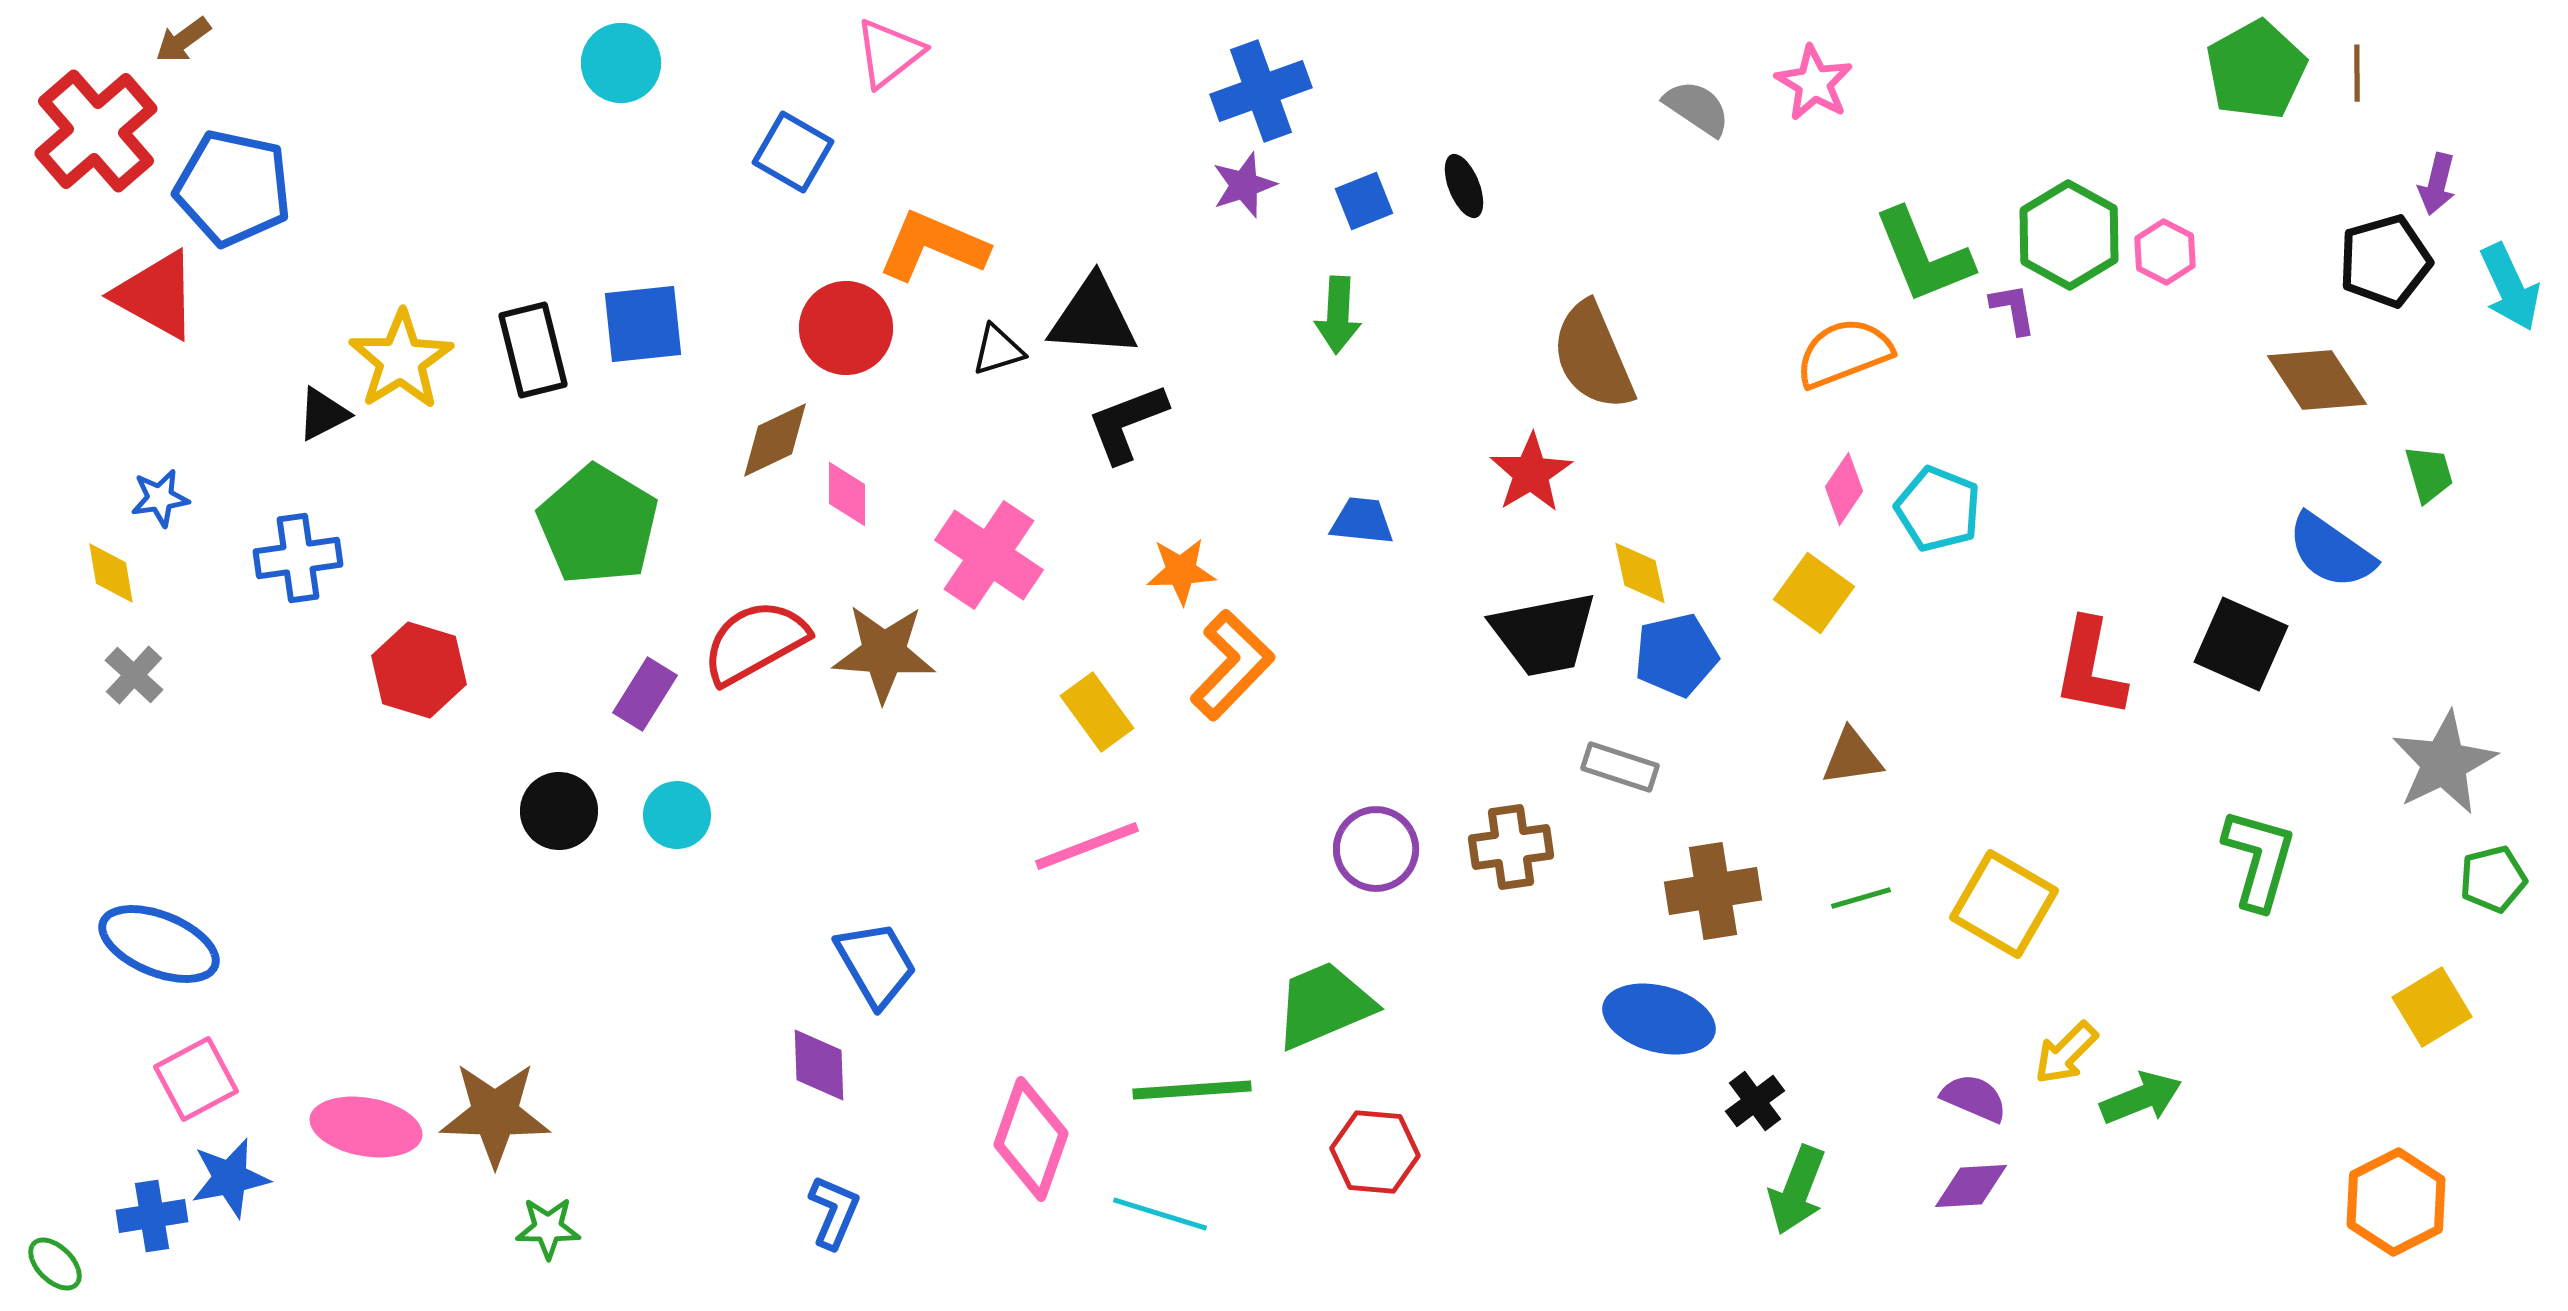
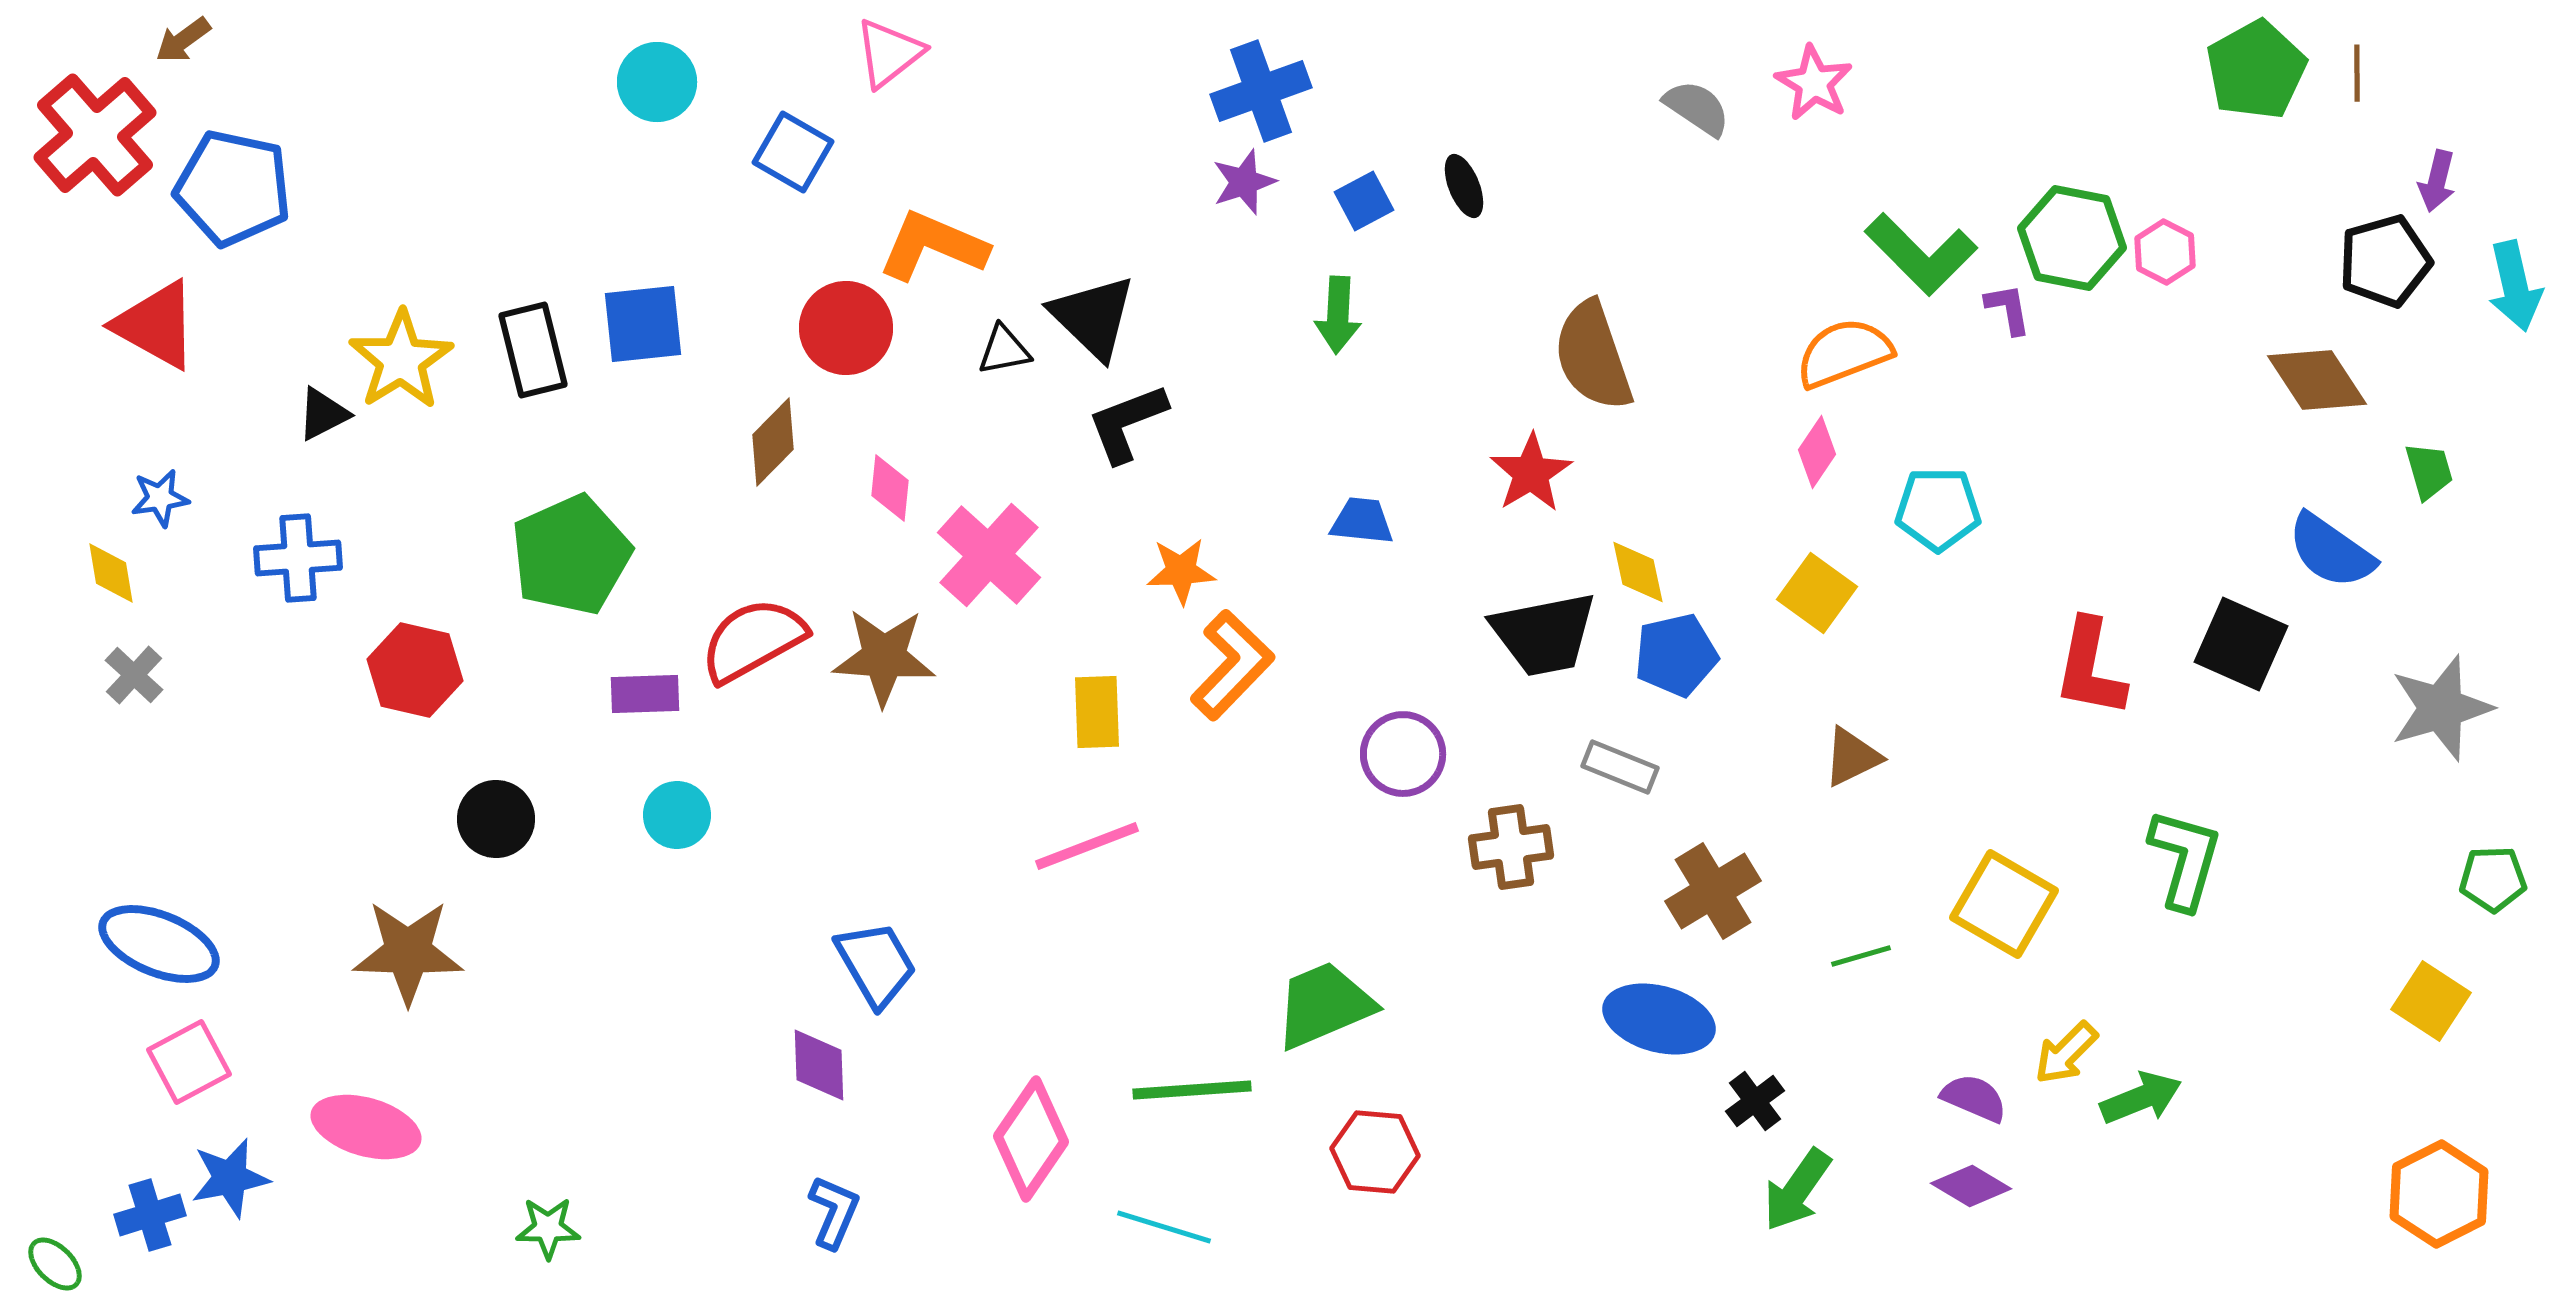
cyan circle at (621, 63): moved 36 px right, 19 px down
red cross at (96, 131): moved 1 px left, 4 px down
purple arrow at (2437, 184): moved 3 px up
purple star at (1244, 185): moved 3 px up
blue square at (1364, 201): rotated 6 degrees counterclockwise
green hexagon at (2069, 235): moved 3 px right, 3 px down; rotated 18 degrees counterclockwise
green L-shape at (1923, 256): moved 2 px left, 2 px up; rotated 23 degrees counterclockwise
cyan arrow at (2510, 287): moved 5 px right, 1 px up; rotated 12 degrees clockwise
red triangle at (156, 295): moved 30 px down
purple L-shape at (2013, 309): moved 5 px left
black triangle at (1093, 317): rotated 40 degrees clockwise
black triangle at (998, 350): moved 6 px right; rotated 6 degrees clockwise
brown semicircle at (1593, 356): rotated 4 degrees clockwise
brown diamond at (775, 440): moved 2 px left, 2 px down; rotated 20 degrees counterclockwise
green trapezoid at (2429, 474): moved 3 px up
pink diamond at (1844, 489): moved 27 px left, 37 px up
pink diamond at (847, 494): moved 43 px right, 6 px up; rotated 6 degrees clockwise
cyan pentagon at (1938, 509): rotated 22 degrees counterclockwise
green pentagon at (598, 525): moved 27 px left, 30 px down; rotated 17 degrees clockwise
pink cross at (989, 555): rotated 8 degrees clockwise
blue cross at (298, 558): rotated 4 degrees clockwise
yellow diamond at (1640, 573): moved 2 px left, 1 px up
yellow square at (1814, 593): moved 3 px right
red semicircle at (755, 642): moved 2 px left, 2 px up
brown star at (884, 653): moved 4 px down
red hexagon at (419, 670): moved 4 px left; rotated 4 degrees counterclockwise
purple rectangle at (645, 694): rotated 56 degrees clockwise
yellow rectangle at (1097, 712): rotated 34 degrees clockwise
brown triangle at (1852, 757): rotated 18 degrees counterclockwise
gray star at (2444, 763): moved 3 px left, 55 px up; rotated 10 degrees clockwise
gray rectangle at (1620, 767): rotated 4 degrees clockwise
black circle at (559, 811): moved 63 px left, 8 px down
purple circle at (1376, 849): moved 27 px right, 95 px up
green L-shape at (2259, 859): moved 74 px left
green pentagon at (2493, 879): rotated 12 degrees clockwise
brown cross at (1713, 891): rotated 22 degrees counterclockwise
green line at (1861, 898): moved 58 px down
yellow square at (2432, 1007): moved 1 px left, 6 px up; rotated 26 degrees counterclockwise
pink square at (196, 1079): moved 7 px left, 17 px up
brown star at (495, 1114): moved 87 px left, 162 px up
pink ellipse at (366, 1127): rotated 6 degrees clockwise
pink diamond at (1031, 1139): rotated 15 degrees clockwise
purple diamond at (1971, 1186): rotated 34 degrees clockwise
green arrow at (1797, 1190): rotated 14 degrees clockwise
orange hexagon at (2396, 1202): moved 43 px right, 8 px up
cyan line at (1160, 1214): moved 4 px right, 13 px down
blue cross at (152, 1216): moved 2 px left, 1 px up; rotated 8 degrees counterclockwise
